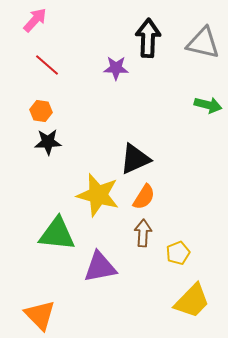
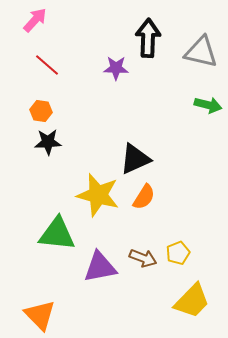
gray triangle: moved 2 px left, 9 px down
brown arrow: moved 25 px down; rotated 108 degrees clockwise
